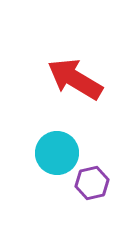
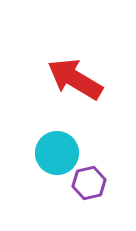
purple hexagon: moved 3 px left
